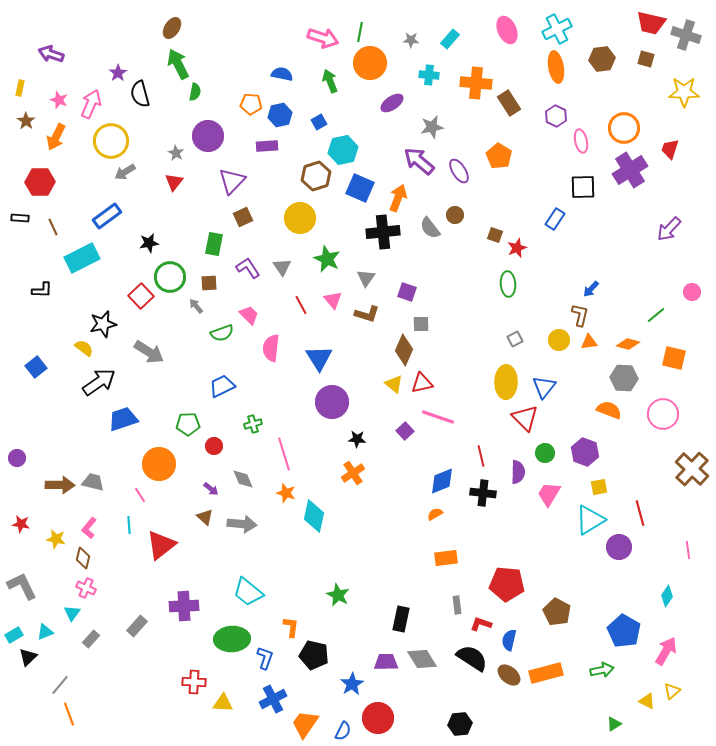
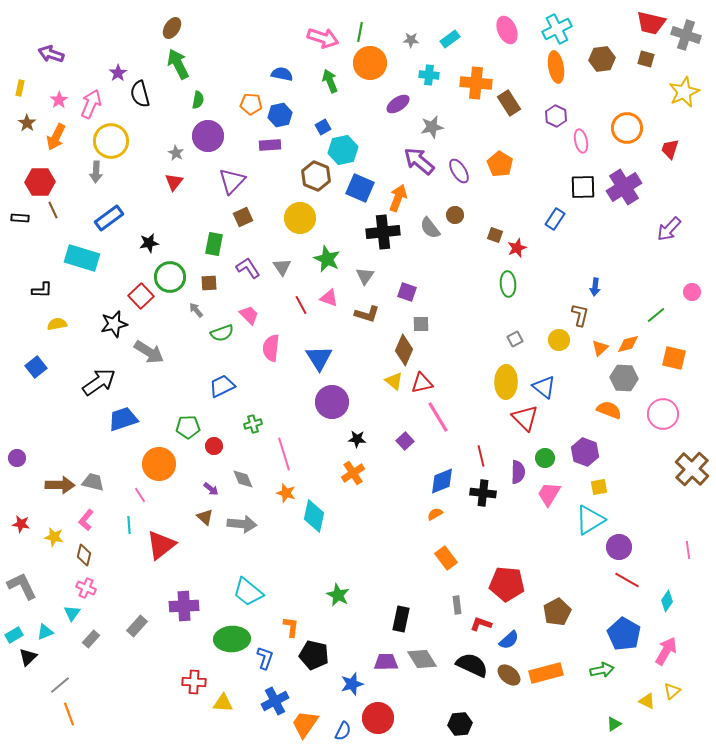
cyan rectangle at (450, 39): rotated 12 degrees clockwise
green semicircle at (195, 92): moved 3 px right, 8 px down
yellow star at (684, 92): rotated 24 degrees counterclockwise
pink star at (59, 100): rotated 18 degrees clockwise
purple ellipse at (392, 103): moved 6 px right, 1 px down
brown star at (26, 121): moved 1 px right, 2 px down
blue square at (319, 122): moved 4 px right, 5 px down
orange circle at (624, 128): moved 3 px right
purple rectangle at (267, 146): moved 3 px right, 1 px up
orange pentagon at (499, 156): moved 1 px right, 8 px down
purple cross at (630, 170): moved 6 px left, 17 px down
gray arrow at (125, 172): moved 29 px left; rotated 55 degrees counterclockwise
brown hexagon at (316, 176): rotated 20 degrees counterclockwise
blue rectangle at (107, 216): moved 2 px right, 2 px down
brown line at (53, 227): moved 17 px up
cyan rectangle at (82, 258): rotated 44 degrees clockwise
gray triangle at (366, 278): moved 1 px left, 2 px up
blue arrow at (591, 289): moved 4 px right, 2 px up; rotated 36 degrees counterclockwise
pink triangle at (333, 300): moved 4 px left, 2 px up; rotated 30 degrees counterclockwise
gray arrow at (196, 306): moved 4 px down
black star at (103, 324): moved 11 px right
orange triangle at (589, 342): moved 11 px right, 6 px down; rotated 36 degrees counterclockwise
orange diamond at (628, 344): rotated 30 degrees counterclockwise
yellow semicircle at (84, 348): moved 27 px left, 24 px up; rotated 48 degrees counterclockwise
yellow triangle at (394, 384): moved 3 px up
blue triangle at (544, 387): rotated 30 degrees counterclockwise
pink line at (438, 417): rotated 40 degrees clockwise
green pentagon at (188, 424): moved 3 px down
purple square at (405, 431): moved 10 px down
green circle at (545, 453): moved 5 px down
red line at (640, 513): moved 13 px left, 67 px down; rotated 45 degrees counterclockwise
pink L-shape at (89, 528): moved 3 px left, 8 px up
yellow star at (56, 539): moved 2 px left, 2 px up
brown diamond at (83, 558): moved 1 px right, 3 px up
orange rectangle at (446, 558): rotated 60 degrees clockwise
cyan diamond at (667, 596): moved 5 px down
brown pentagon at (557, 612): rotated 16 degrees clockwise
blue pentagon at (624, 631): moved 3 px down
blue semicircle at (509, 640): rotated 145 degrees counterclockwise
black semicircle at (472, 658): moved 7 px down; rotated 8 degrees counterclockwise
blue star at (352, 684): rotated 15 degrees clockwise
gray line at (60, 685): rotated 10 degrees clockwise
blue cross at (273, 699): moved 2 px right, 2 px down
